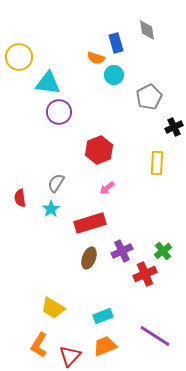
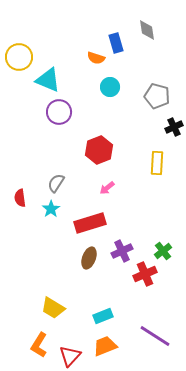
cyan circle: moved 4 px left, 12 px down
cyan triangle: moved 3 px up; rotated 16 degrees clockwise
gray pentagon: moved 8 px right, 1 px up; rotated 30 degrees counterclockwise
